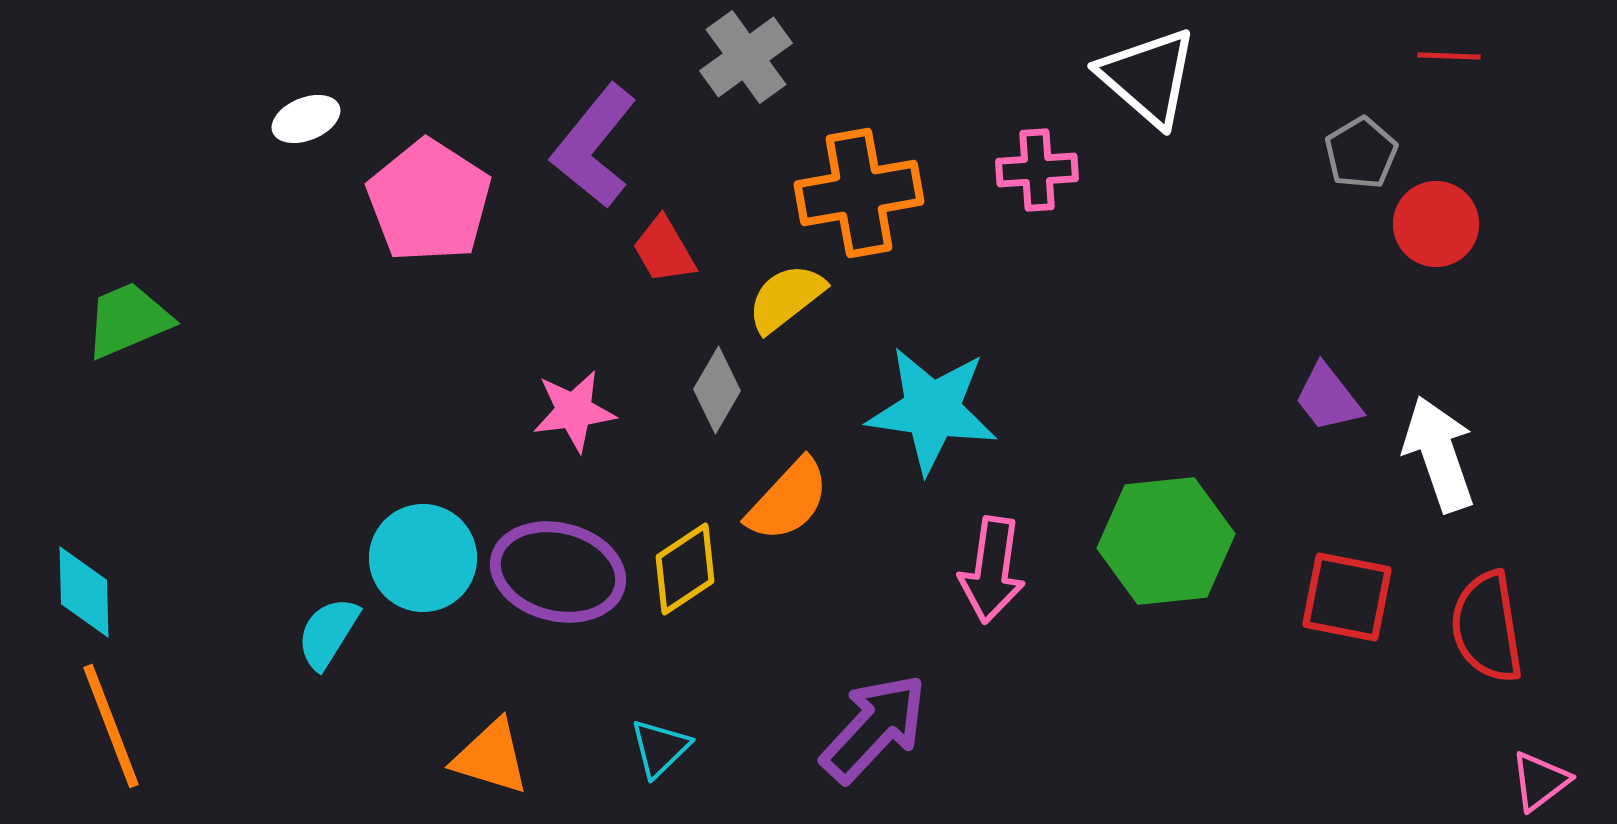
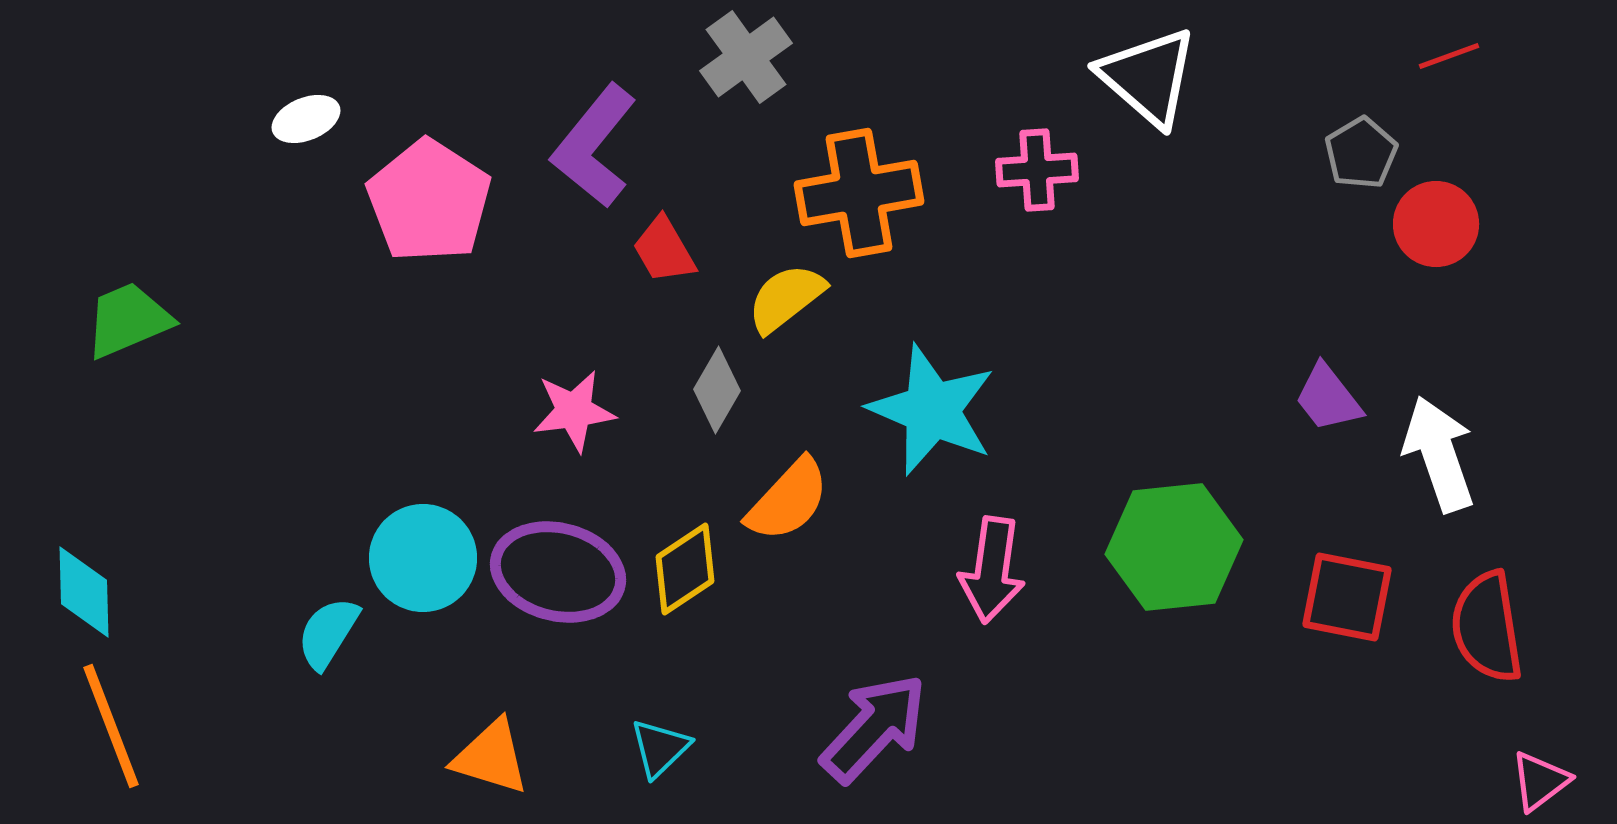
red line: rotated 22 degrees counterclockwise
cyan star: rotated 15 degrees clockwise
green hexagon: moved 8 px right, 6 px down
